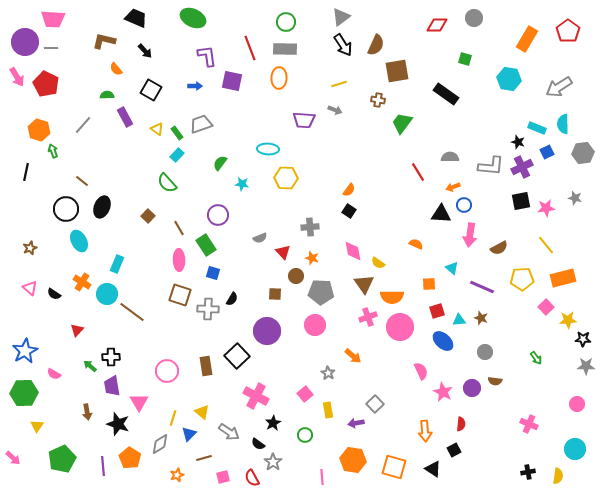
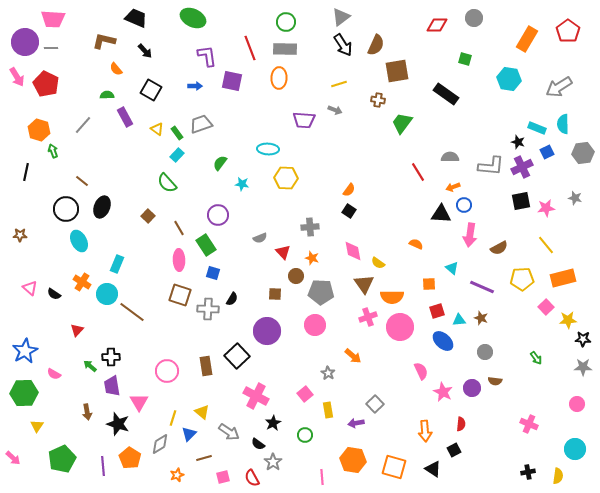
brown star at (30, 248): moved 10 px left, 13 px up; rotated 24 degrees clockwise
gray star at (586, 366): moved 3 px left, 1 px down
